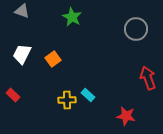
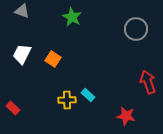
orange square: rotated 21 degrees counterclockwise
red arrow: moved 4 px down
red rectangle: moved 13 px down
